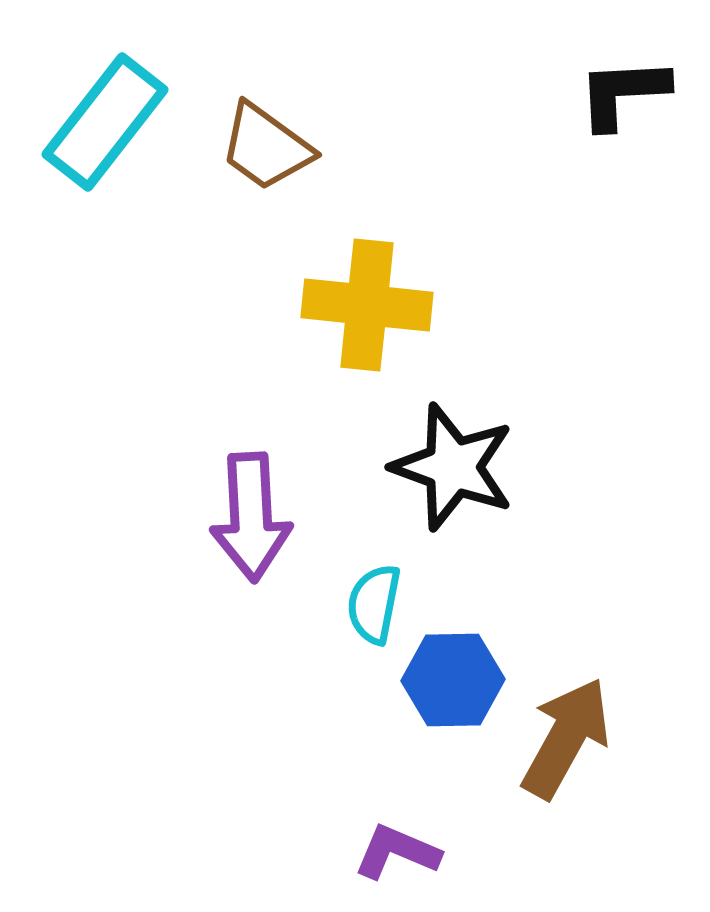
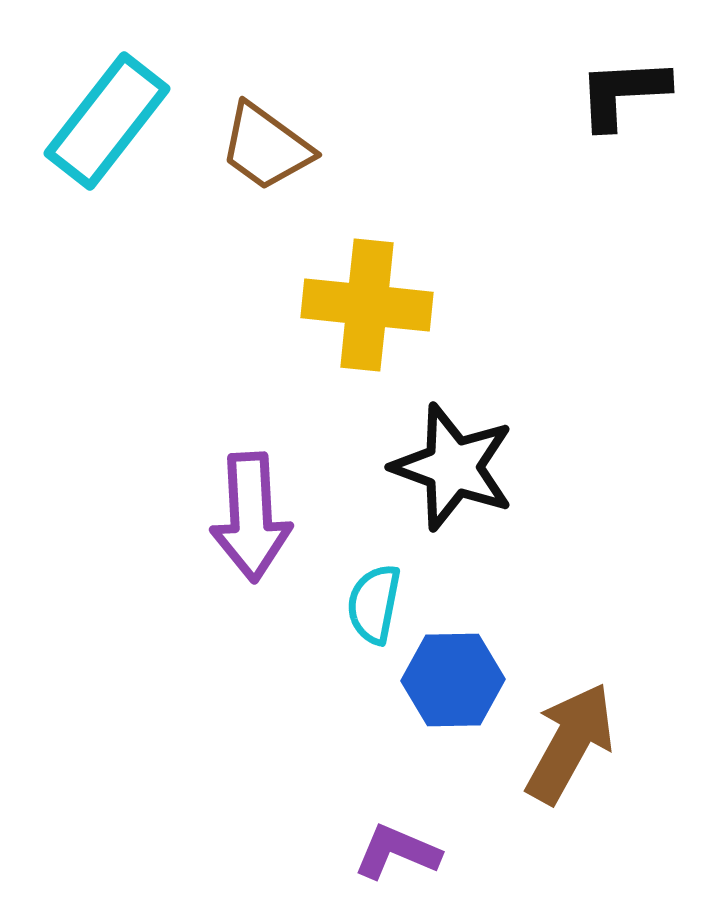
cyan rectangle: moved 2 px right, 1 px up
brown arrow: moved 4 px right, 5 px down
